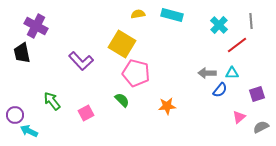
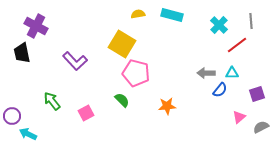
purple L-shape: moved 6 px left
gray arrow: moved 1 px left
purple circle: moved 3 px left, 1 px down
cyan arrow: moved 1 px left, 3 px down
